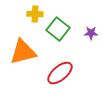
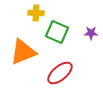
yellow cross: moved 1 px right, 1 px up
green square: moved 1 px left, 3 px down; rotated 15 degrees counterclockwise
orange triangle: rotated 8 degrees counterclockwise
